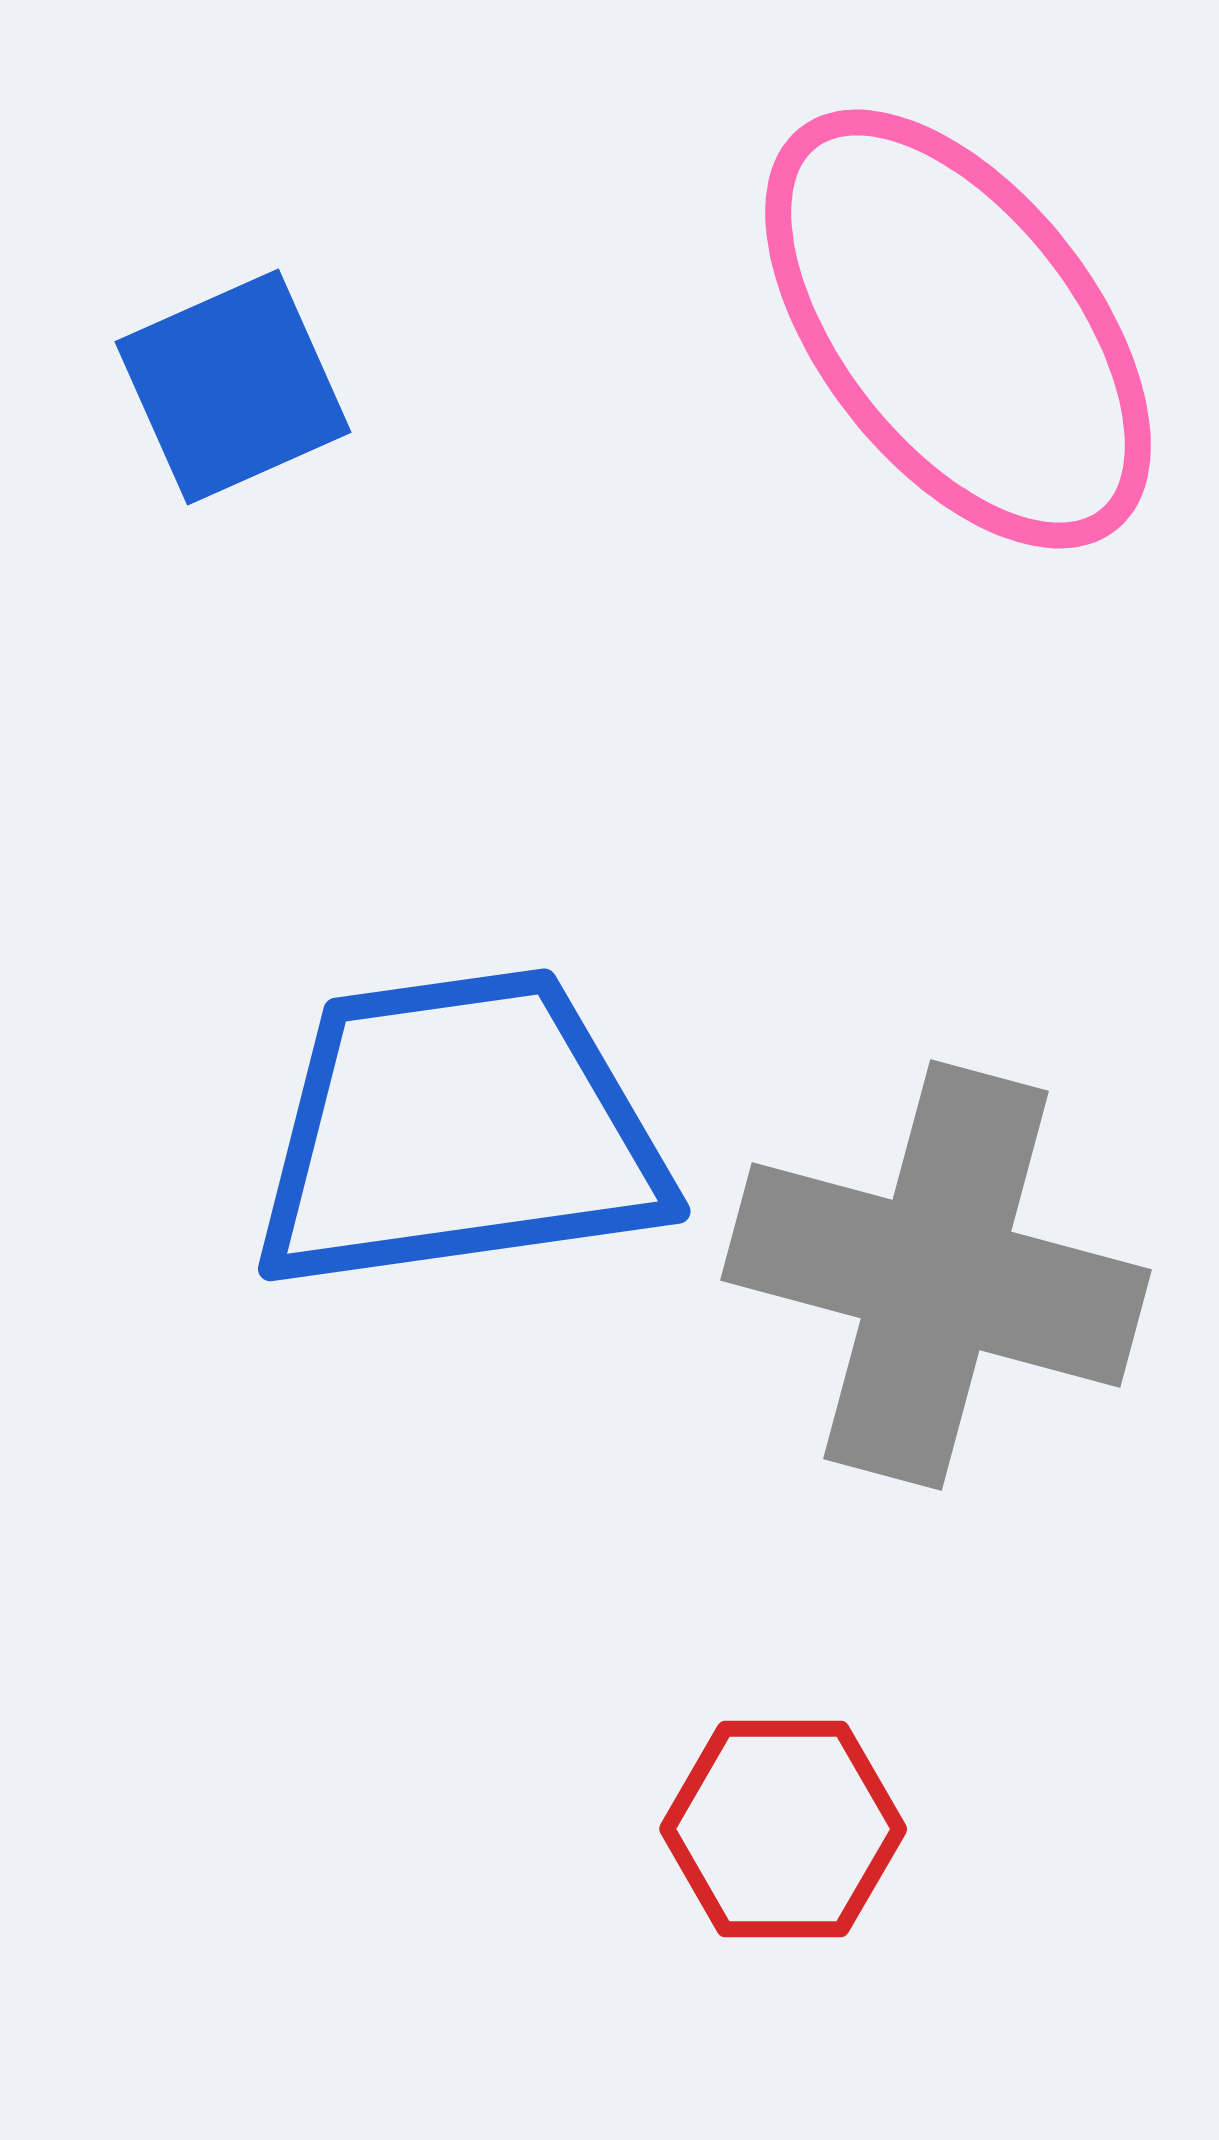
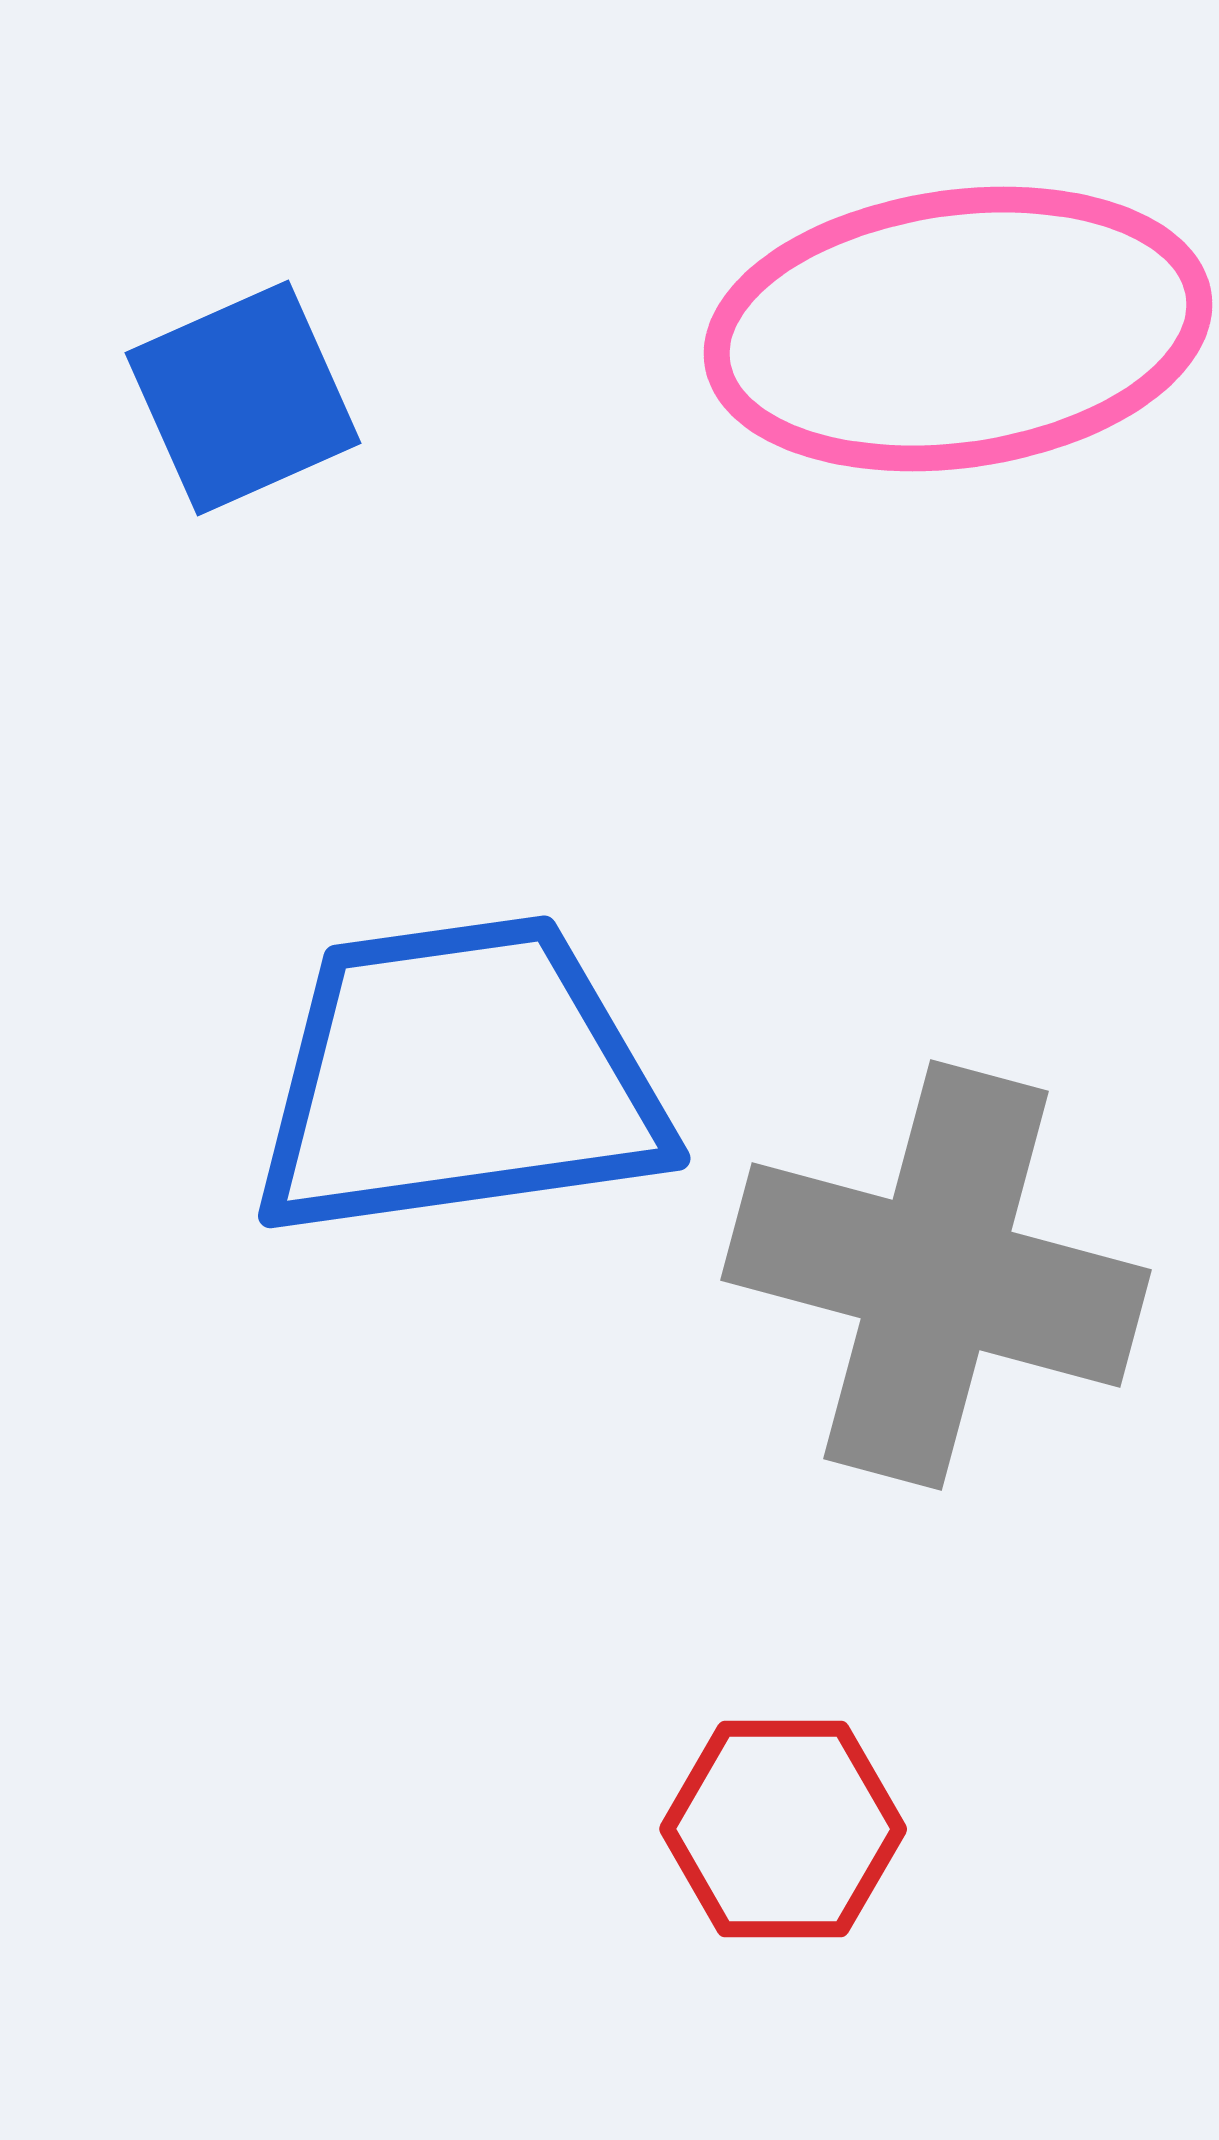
pink ellipse: rotated 60 degrees counterclockwise
blue square: moved 10 px right, 11 px down
blue trapezoid: moved 53 px up
